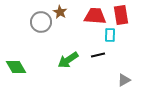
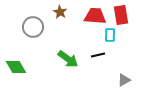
gray circle: moved 8 px left, 5 px down
green arrow: moved 1 px up; rotated 110 degrees counterclockwise
